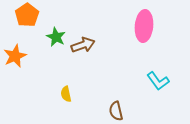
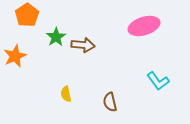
pink ellipse: rotated 68 degrees clockwise
green star: rotated 12 degrees clockwise
brown arrow: rotated 25 degrees clockwise
brown semicircle: moved 6 px left, 9 px up
